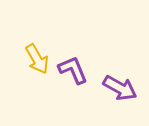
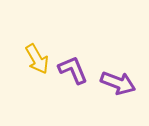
purple arrow: moved 2 px left, 5 px up; rotated 8 degrees counterclockwise
